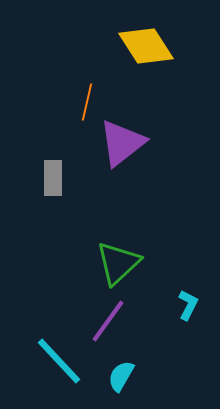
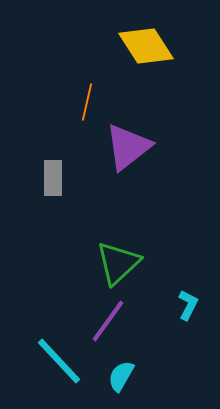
purple triangle: moved 6 px right, 4 px down
